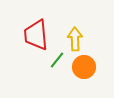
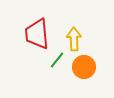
red trapezoid: moved 1 px right, 1 px up
yellow arrow: moved 1 px left
